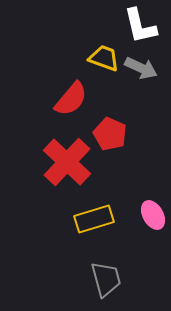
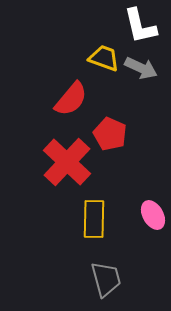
yellow rectangle: rotated 72 degrees counterclockwise
